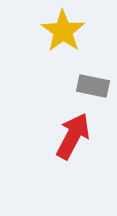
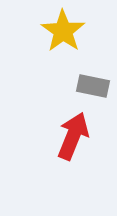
red arrow: rotated 6 degrees counterclockwise
